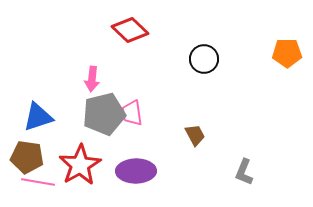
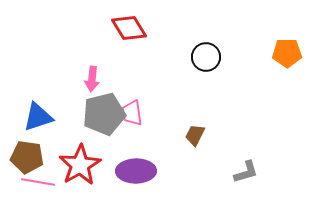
red diamond: moved 1 px left, 2 px up; rotated 15 degrees clockwise
black circle: moved 2 px right, 2 px up
brown trapezoid: rotated 125 degrees counterclockwise
gray L-shape: moved 2 px right; rotated 128 degrees counterclockwise
